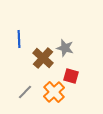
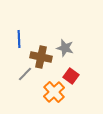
brown cross: moved 2 px left, 1 px up; rotated 30 degrees counterclockwise
red square: rotated 21 degrees clockwise
gray line: moved 18 px up
